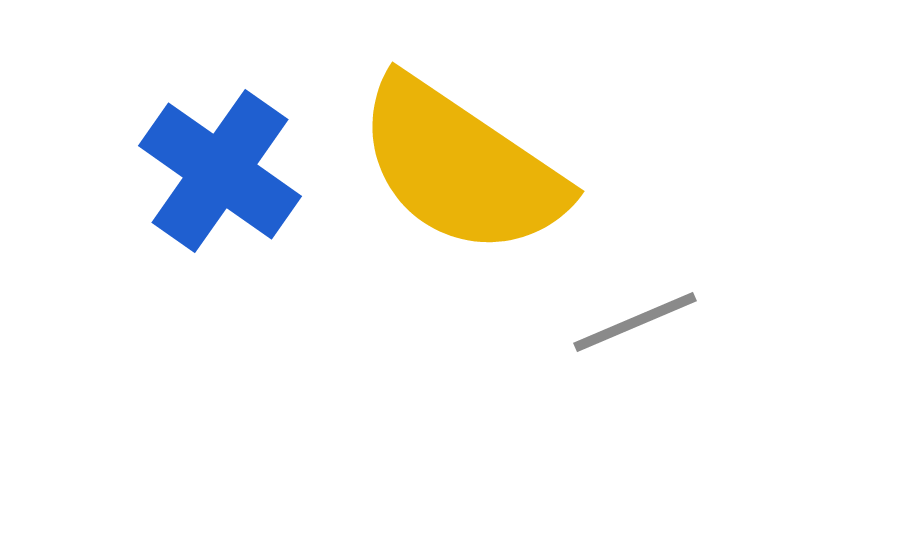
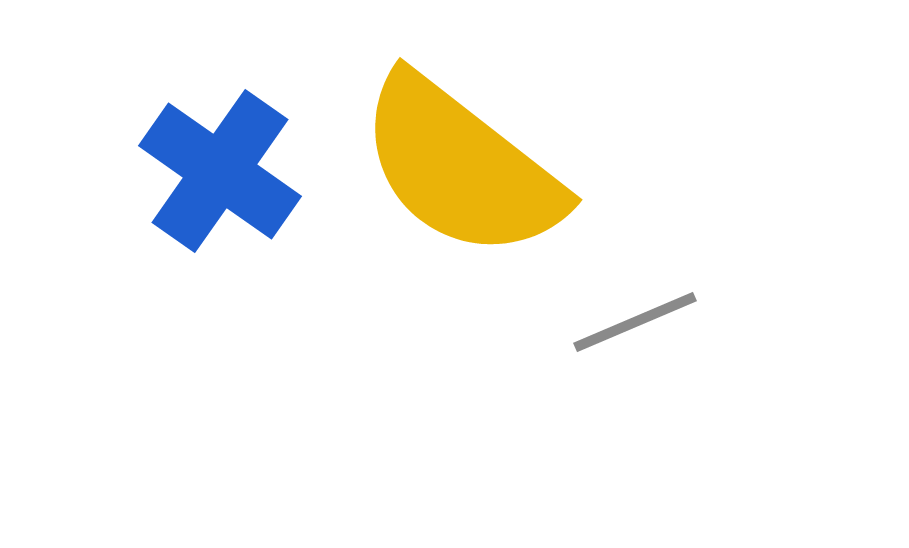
yellow semicircle: rotated 4 degrees clockwise
